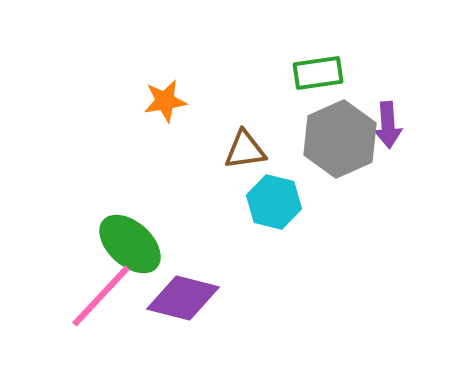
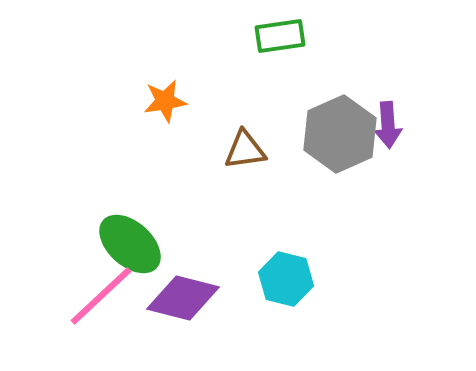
green rectangle: moved 38 px left, 37 px up
gray hexagon: moved 5 px up
cyan hexagon: moved 12 px right, 77 px down
pink line: rotated 4 degrees clockwise
